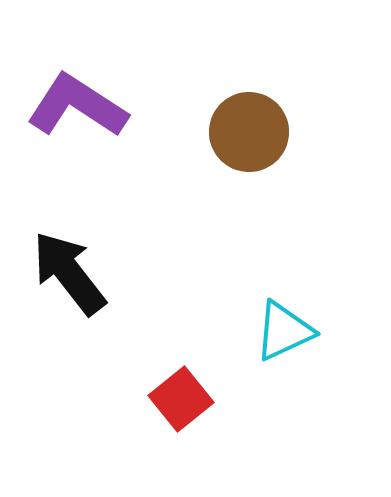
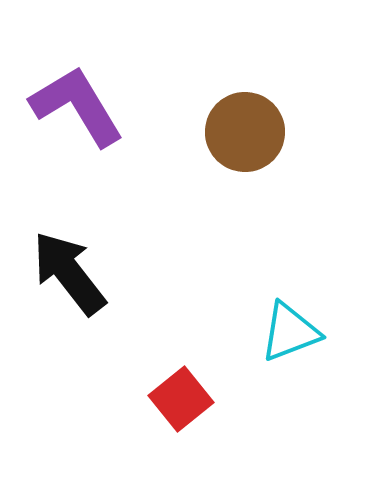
purple L-shape: rotated 26 degrees clockwise
brown circle: moved 4 px left
cyan triangle: moved 6 px right, 1 px down; rotated 4 degrees clockwise
